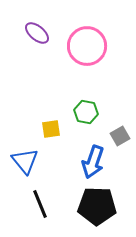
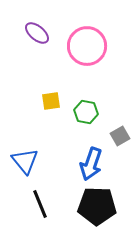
yellow square: moved 28 px up
blue arrow: moved 2 px left, 2 px down
